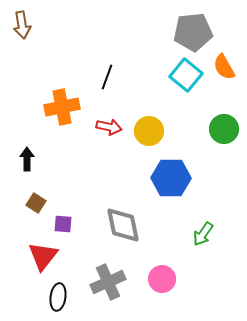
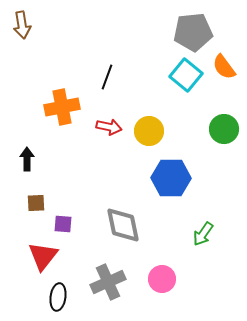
orange semicircle: rotated 8 degrees counterclockwise
brown square: rotated 36 degrees counterclockwise
